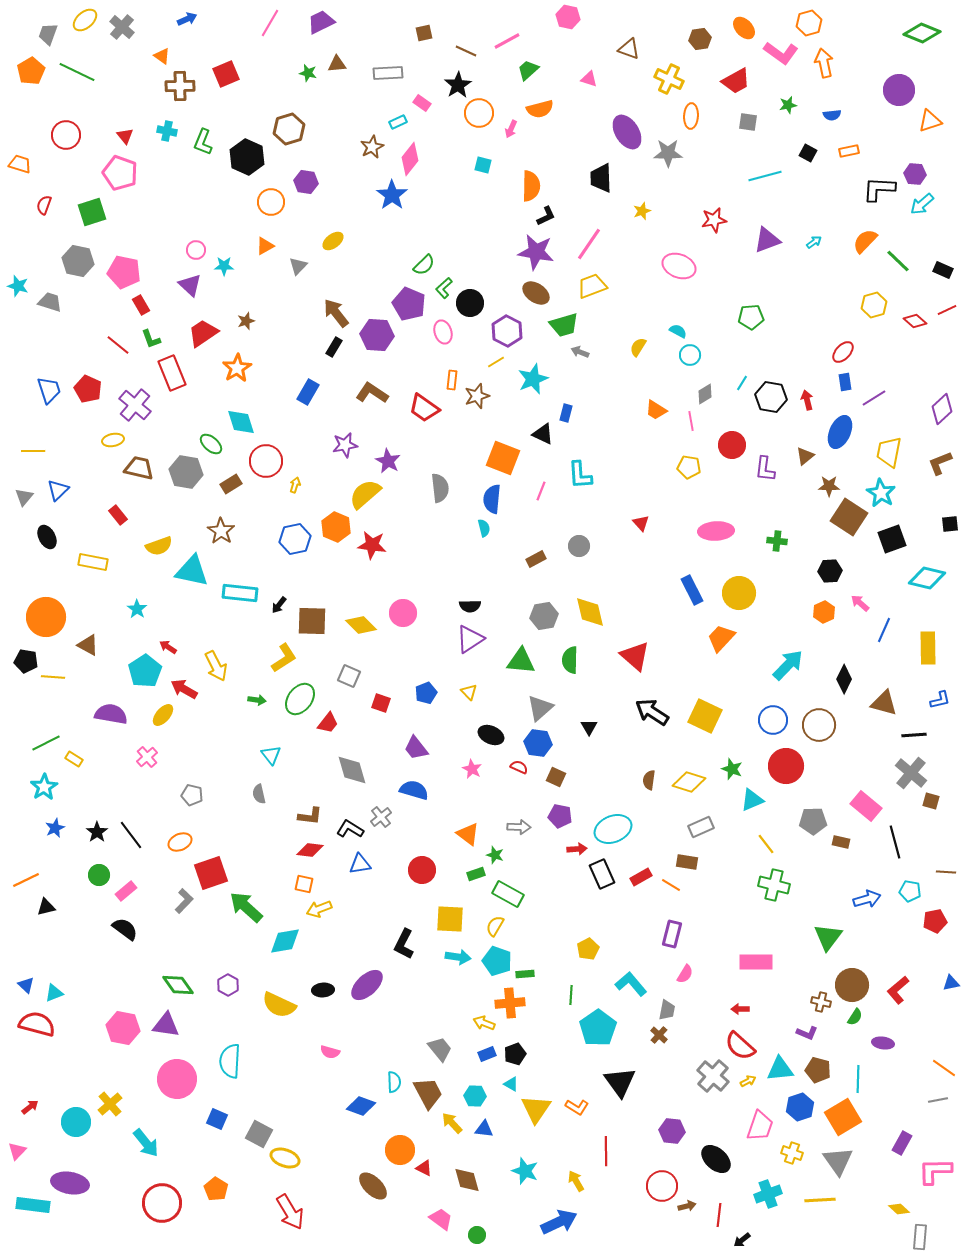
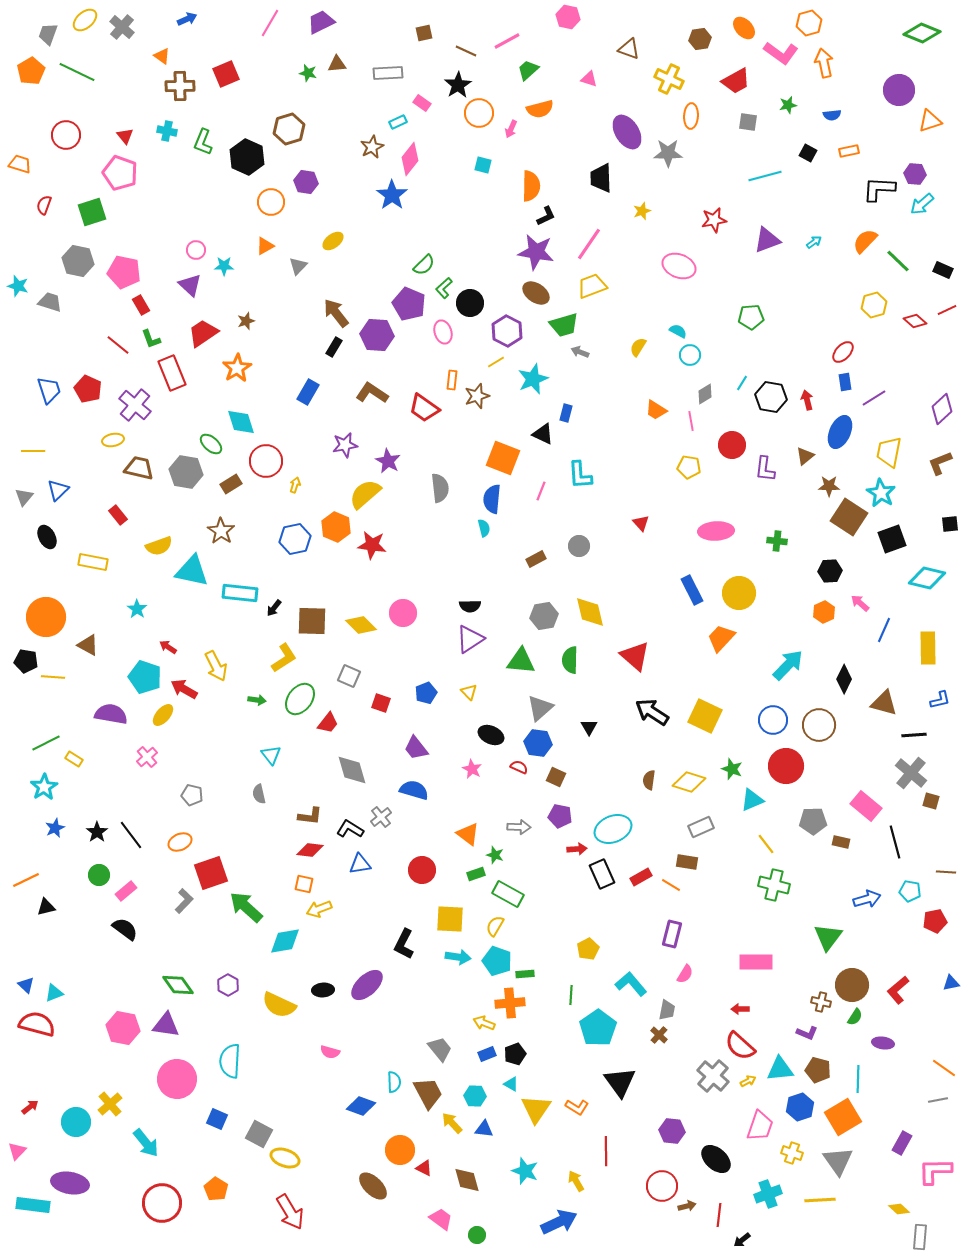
black arrow at (279, 605): moved 5 px left, 3 px down
cyan pentagon at (145, 671): moved 6 px down; rotated 20 degrees counterclockwise
